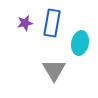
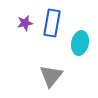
gray triangle: moved 3 px left, 6 px down; rotated 10 degrees clockwise
